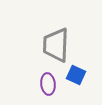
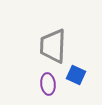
gray trapezoid: moved 3 px left, 1 px down
